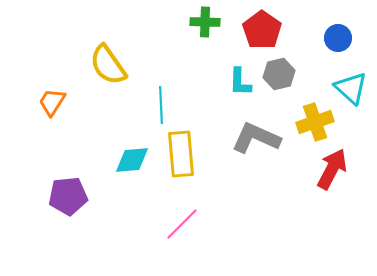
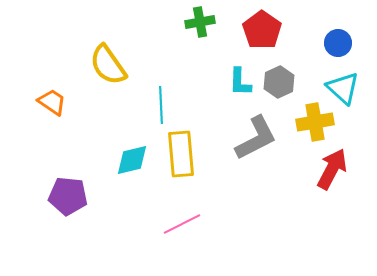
green cross: moved 5 px left; rotated 12 degrees counterclockwise
blue circle: moved 5 px down
gray hexagon: moved 8 px down; rotated 12 degrees counterclockwise
cyan triangle: moved 8 px left
orange trapezoid: rotated 92 degrees clockwise
yellow cross: rotated 9 degrees clockwise
gray L-shape: rotated 129 degrees clockwise
cyan diamond: rotated 9 degrees counterclockwise
purple pentagon: rotated 12 degrees clockwise
pink line: rotated 18 degrees clockwise
